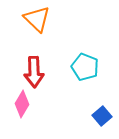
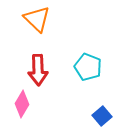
cyan pentagon: moved 3 px right
red arrow: moved 4 px right, 2 px up
